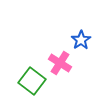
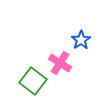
green square: moved 1 px right
